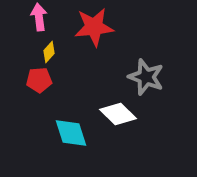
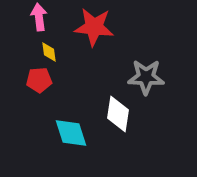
red star: rotated 12 degrees clockwise
yellow diamond: rotated 50 degrees counterclockwise
gray star: rotated 18 degrees counterclockwise
white diamond: rotated 54 degrees clockwise
